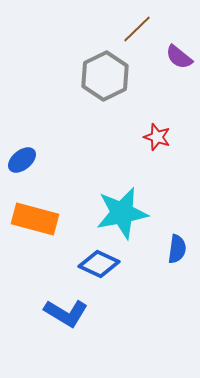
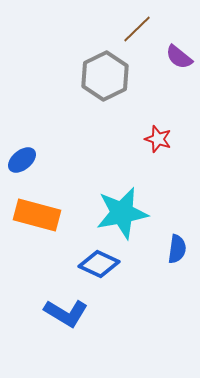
red star: moved 1 px right, 2 px down
orange rectangle: moved 2 px right, 4 px up
